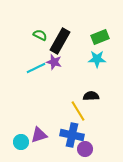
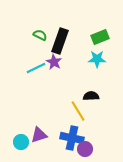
black rectangle: rotated 10 degrees counterclockwise
purple star: rotated 14 degrees clockwise
blue cross: moved 3 px down
